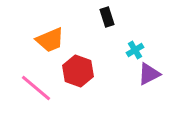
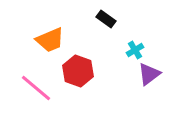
black rectangle: moved 1 px left, 2 px down; rotated 36 degrees counterclockwise
purple triangle: rotated 10 degrees counterclockwise
